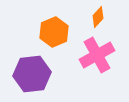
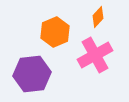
orange hexagon: moved 1 px right
pink cross: moved 2 px left
